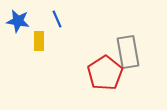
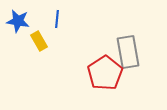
blue line: rotated 30 degrees clockwise
yellow rectangle: rotated 30 degrees counterclockwise
